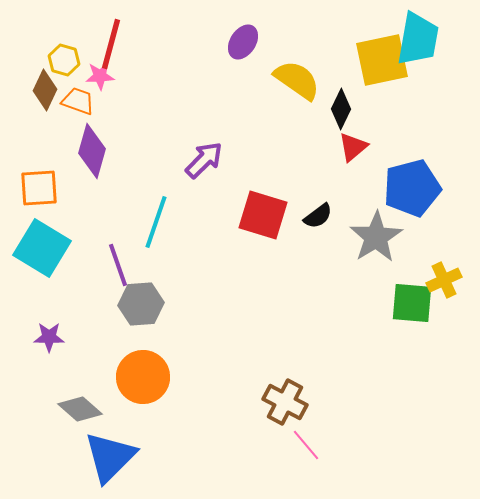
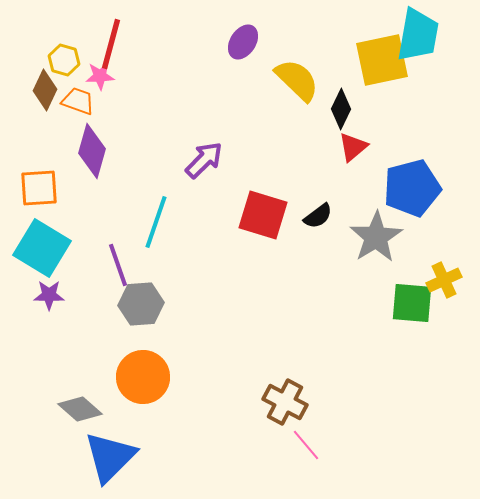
cyan trapezoid: moved 4 px up
yellow semicircle: rotated 9 degrees clockwise
purple star: moved 42 px up
